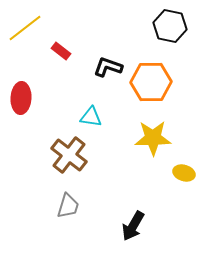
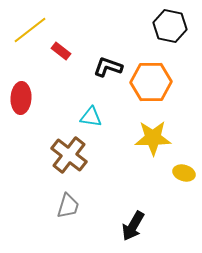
yellow line: moved 5 px right, 2 px down
